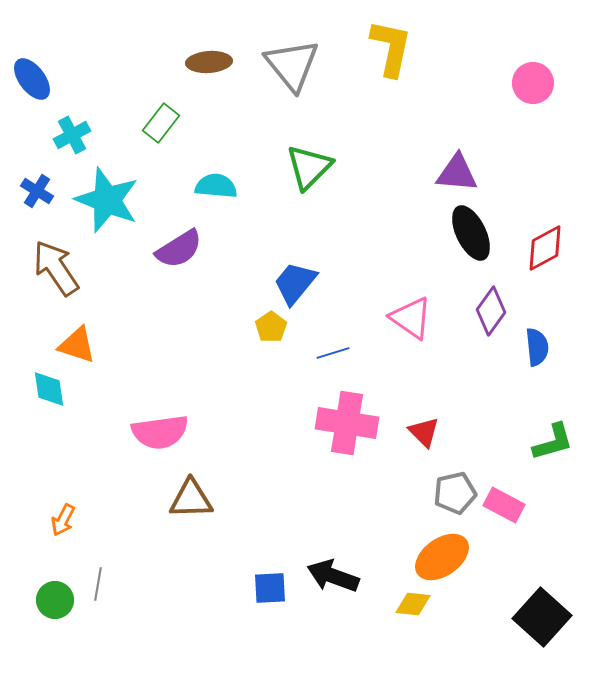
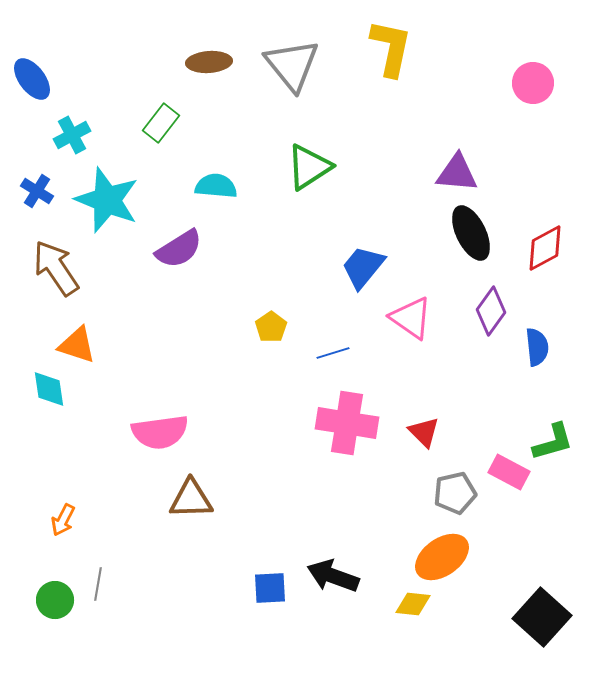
green triangle: rotated 12 degrees clockwise
blue trapezoid: moved 68 px right, 16 px up
pink rectangle: moved 5 px right, 33 px up
